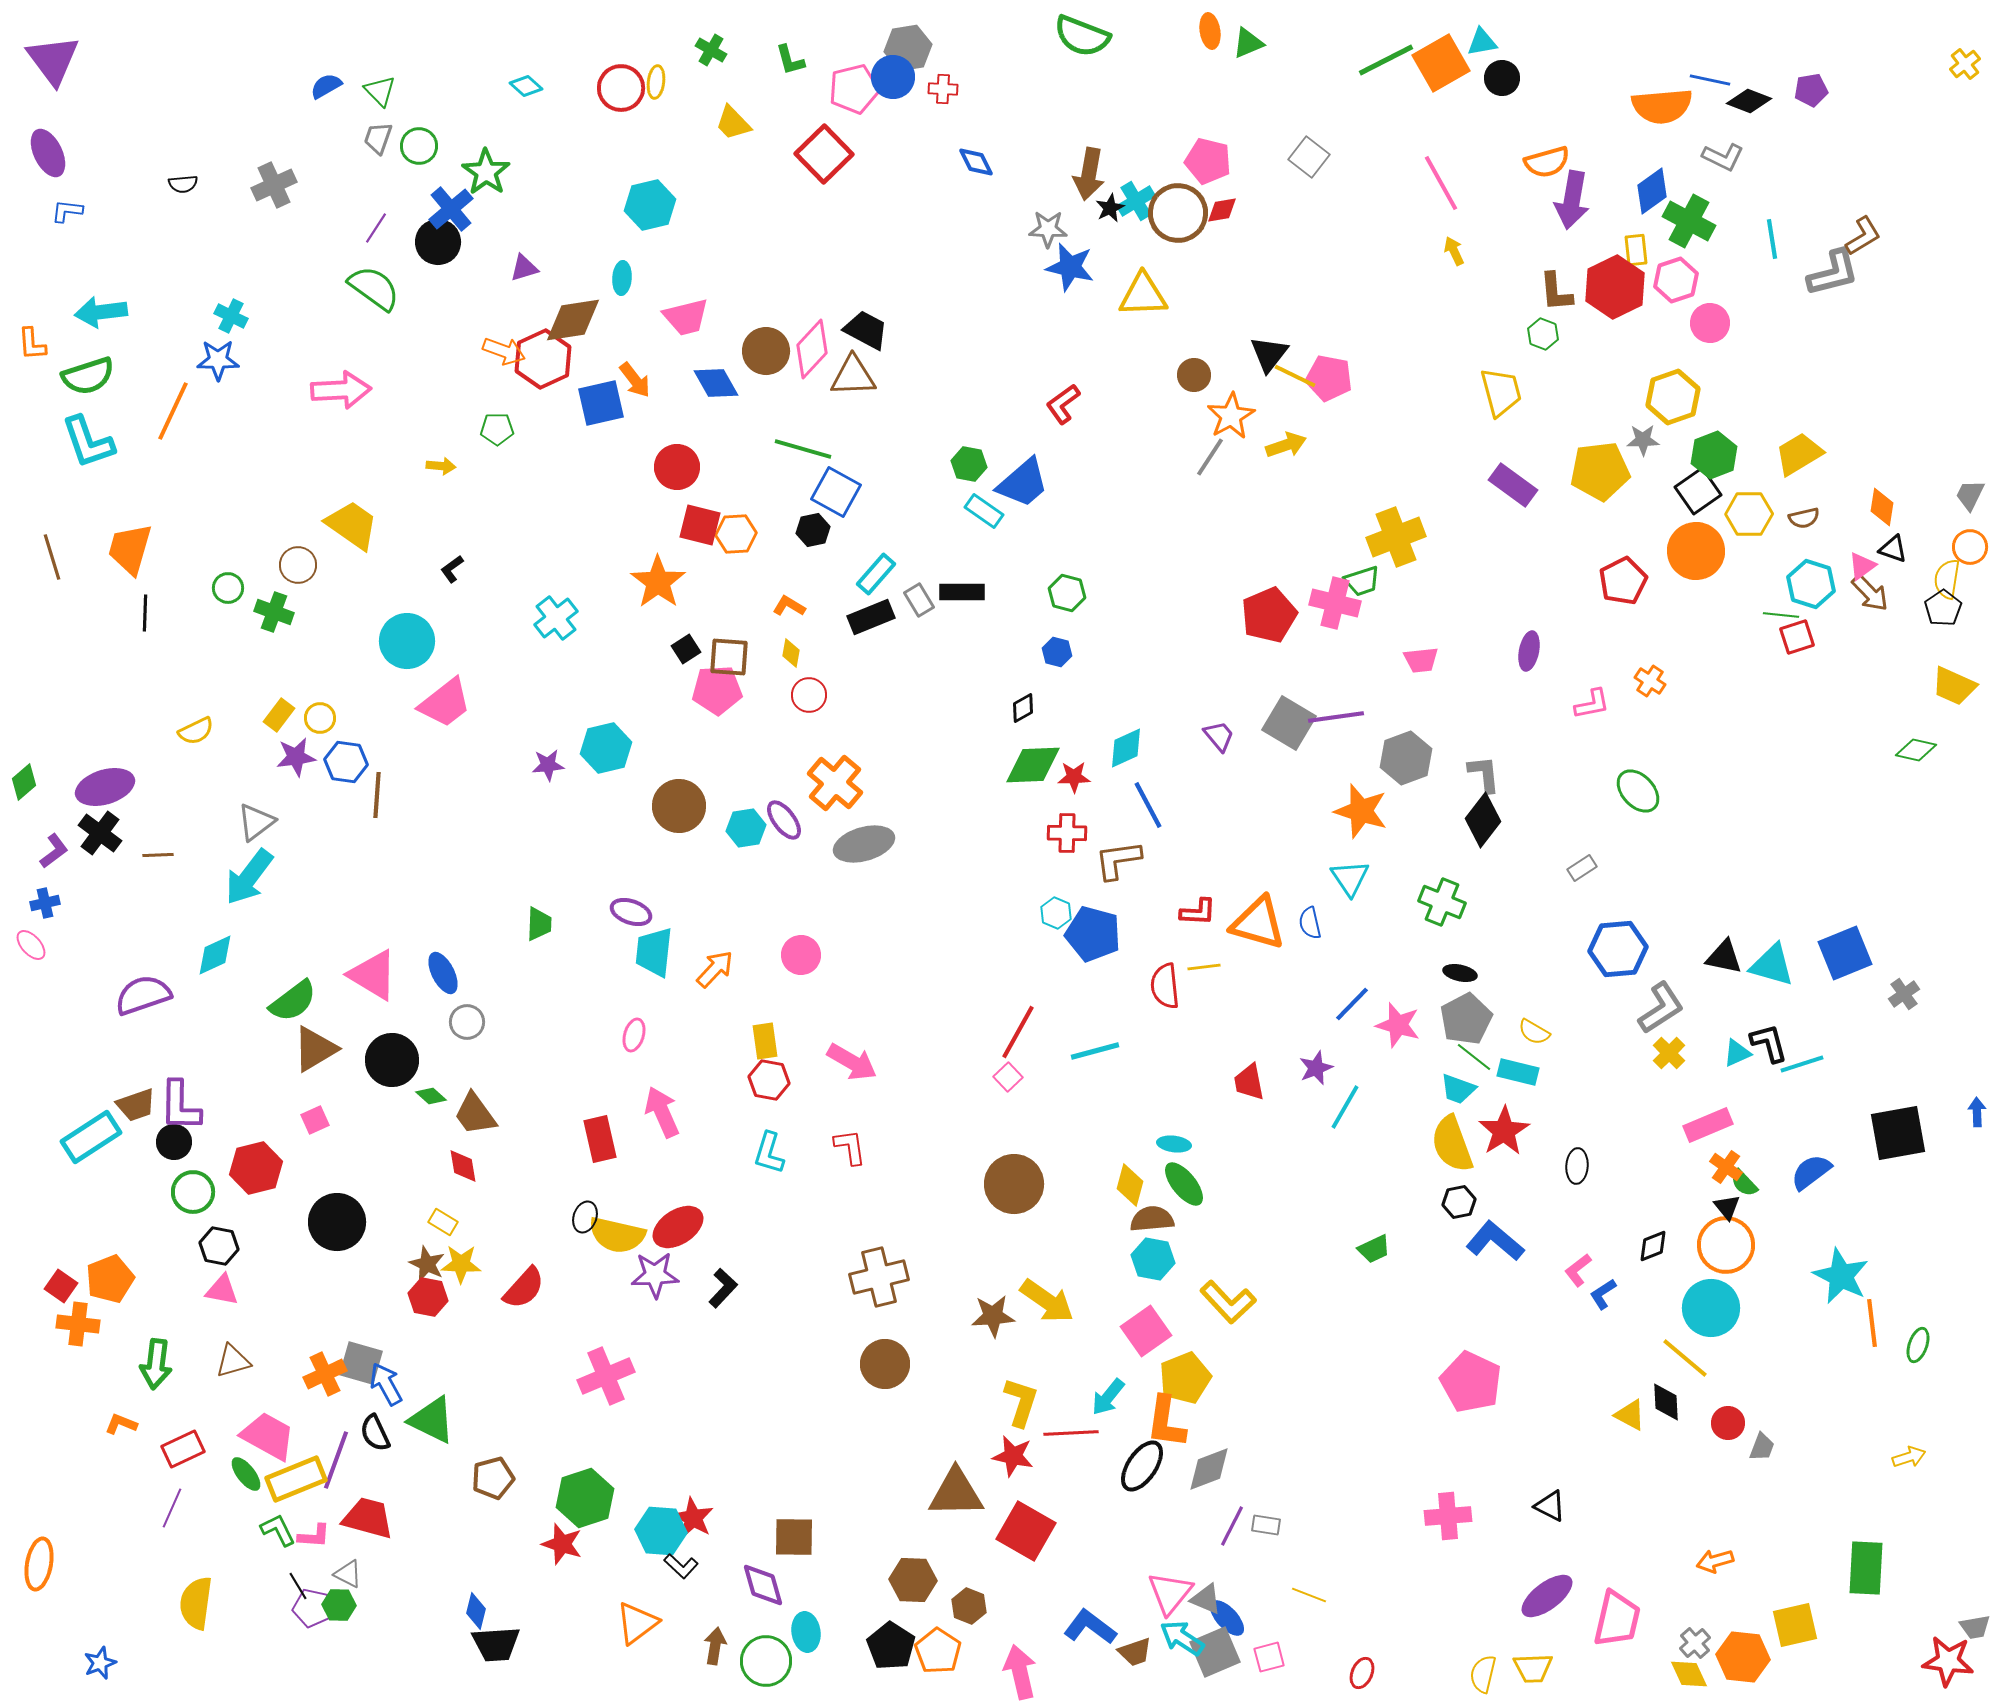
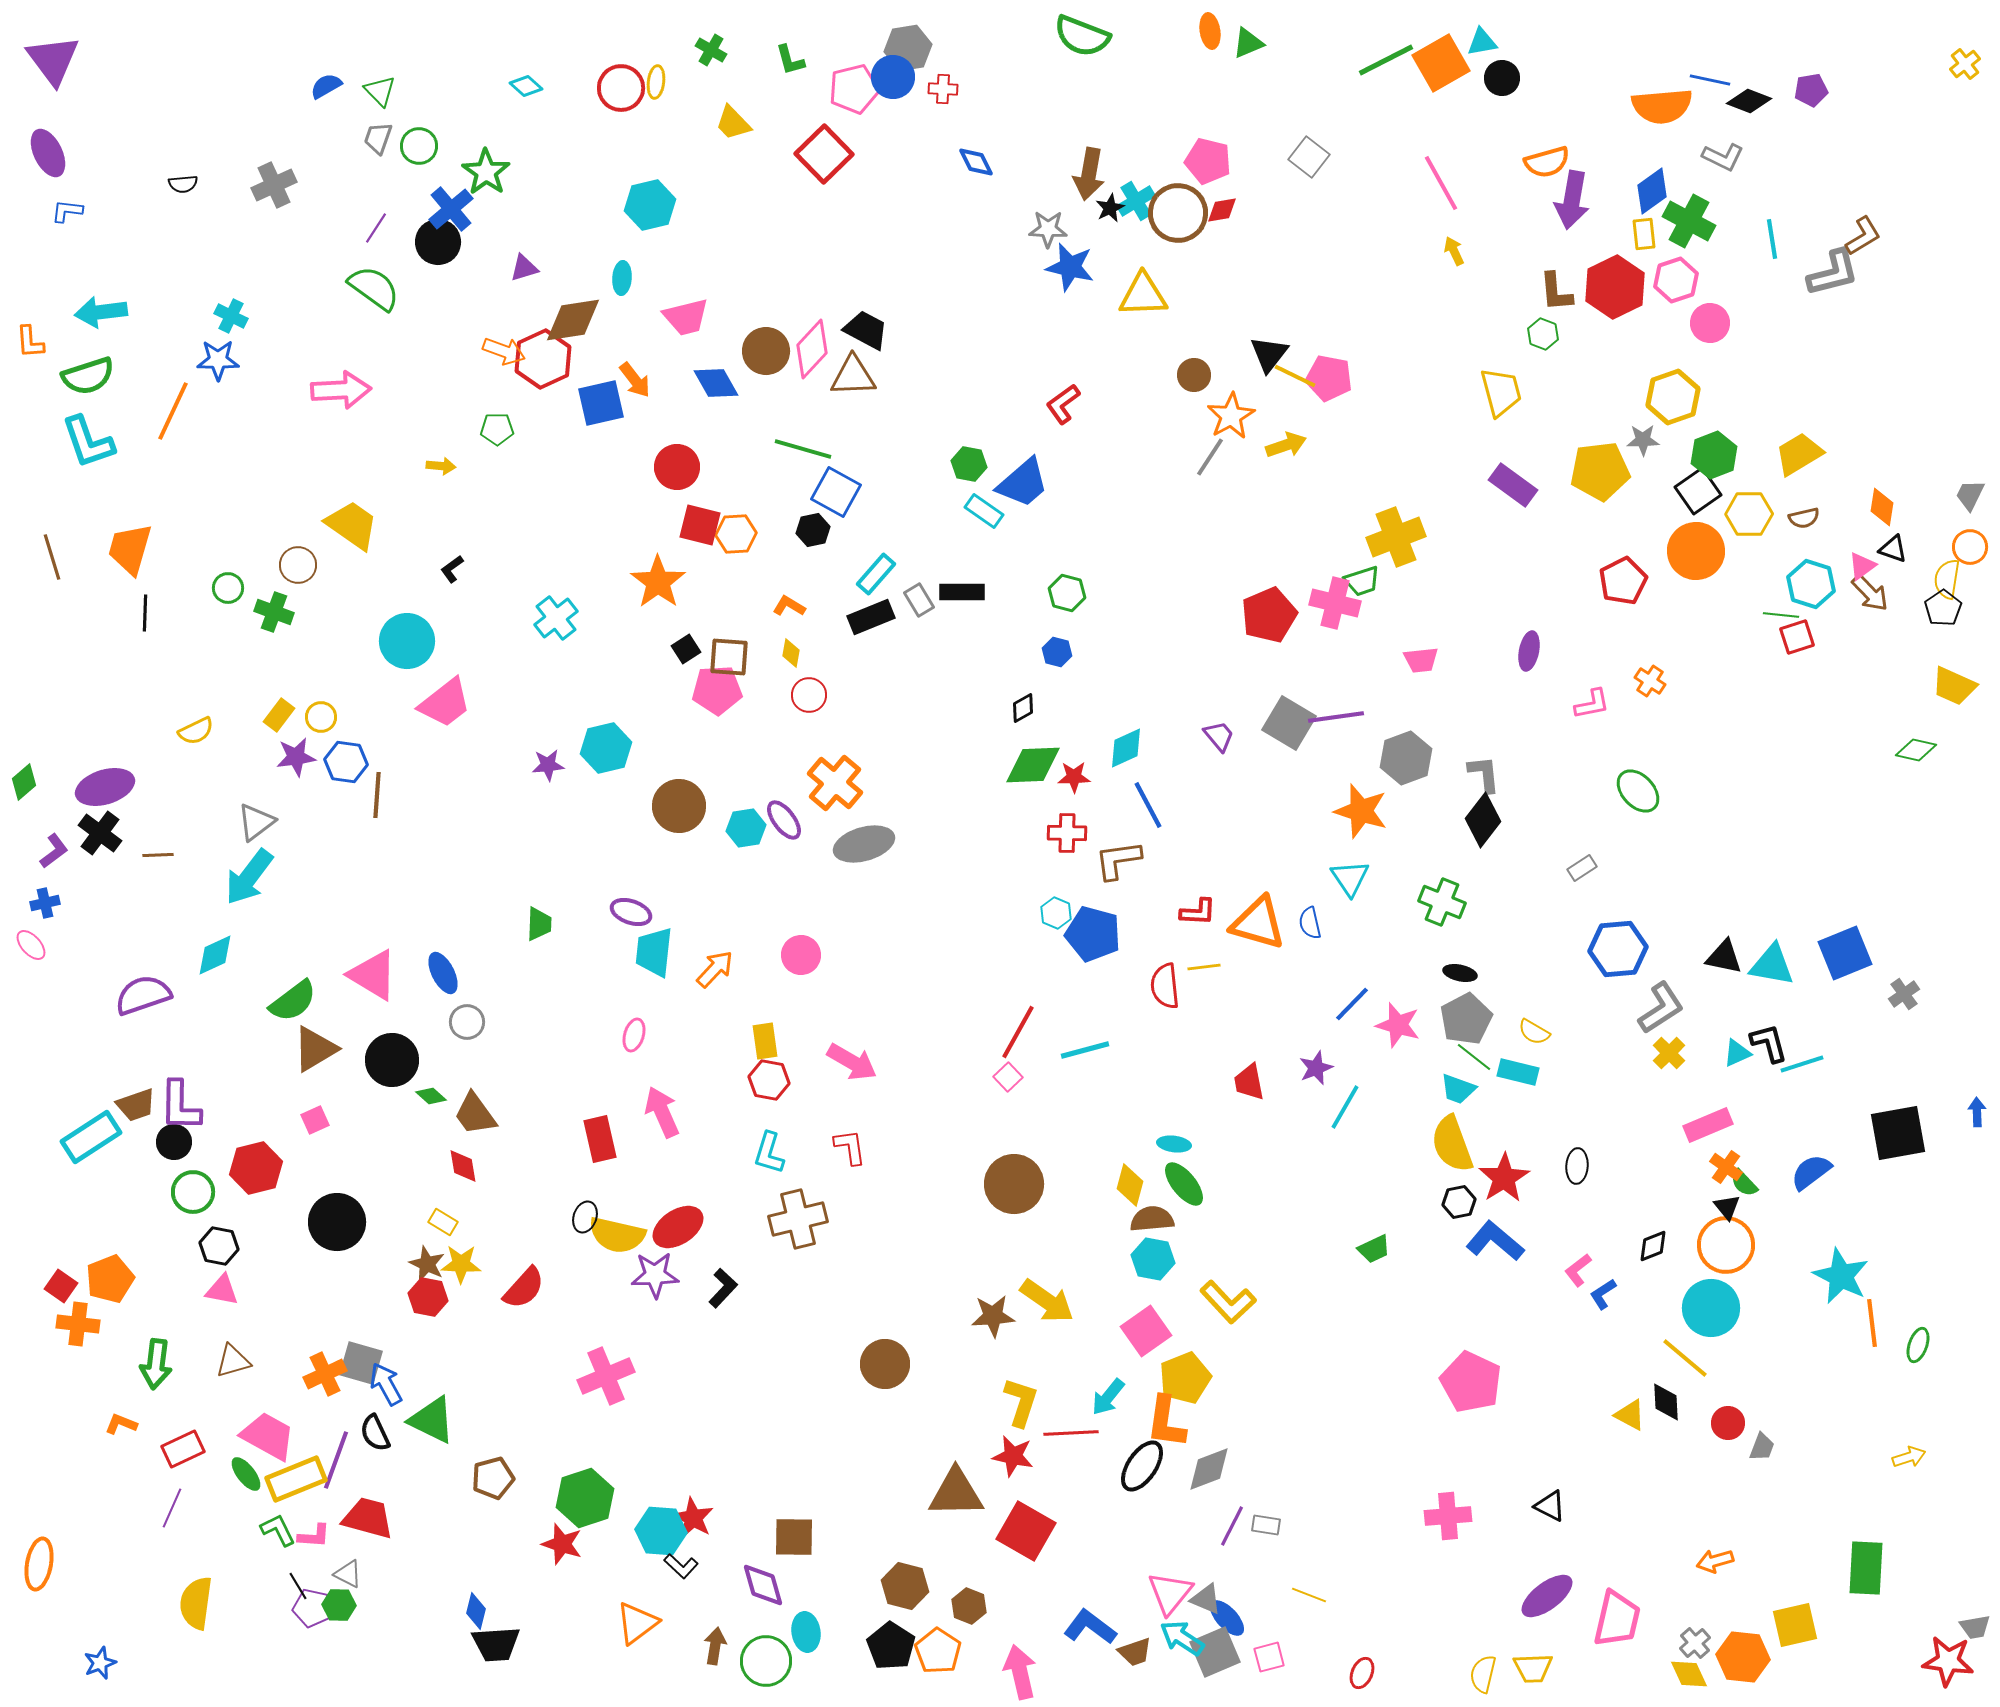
yellow rectangle at (1636, 250): moved 8 px right, 16 px up
orange L-shape at (32, 344): moved 2 px left, 2 px up
yellow circle at (320, 718): moved 1 px right, 1 px up
cyan triangle at (1772, 965): rotated 6 degrees counterclockwise
cyan line at (1095, 1051): moved 10 px left, 1 px up
red star at (1504, 1131): moved 47 px down
brown cross at (879, 1277): moved 81 px left, 58 px up
brown hexagon at (913, 1580): moved 8 px left, 6 px down; rotated 12 degrees clockwise
